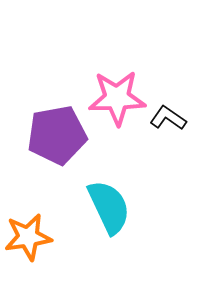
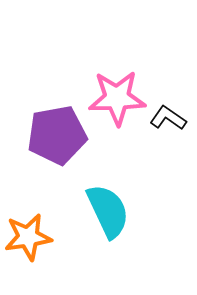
cyan semicircle: moved 1 px left, 4 px down
